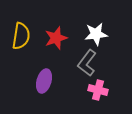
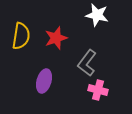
white star: moved 1 px right, 19 px up; rotated 20 degrees clockwise
